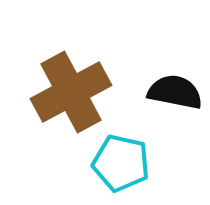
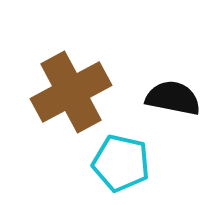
black semicircle: moved 2 px left, 6 px down
